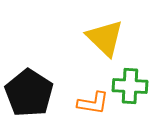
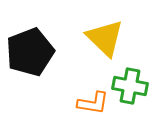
green cross: rotated 8 degrees clockwise
black pentagon: moved 1 px right, 41 px up; rotated 18 degrees clockwise
